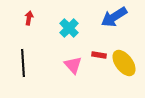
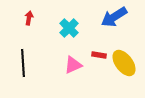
pink triangle: rotated 48 degrees clockwise
